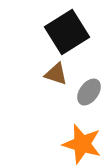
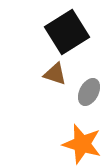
brown triangle: moved 1 px left
gray ellipse: rotated 8 degrees counterclockwise
